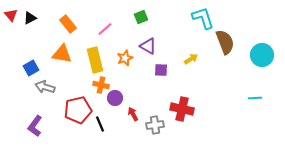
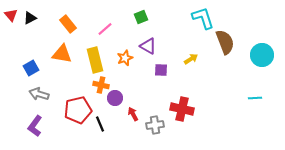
gray arrow: moved 6 px left, 7 px down
